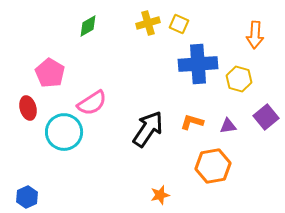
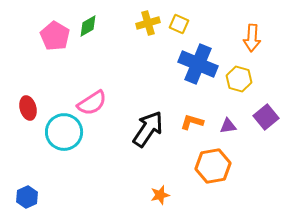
orange arrow: moved 3 px left, 3 px down
blue cross: rotated 27 degrees clockwise
pink pentagon: moved 5 px right, 37 px up
